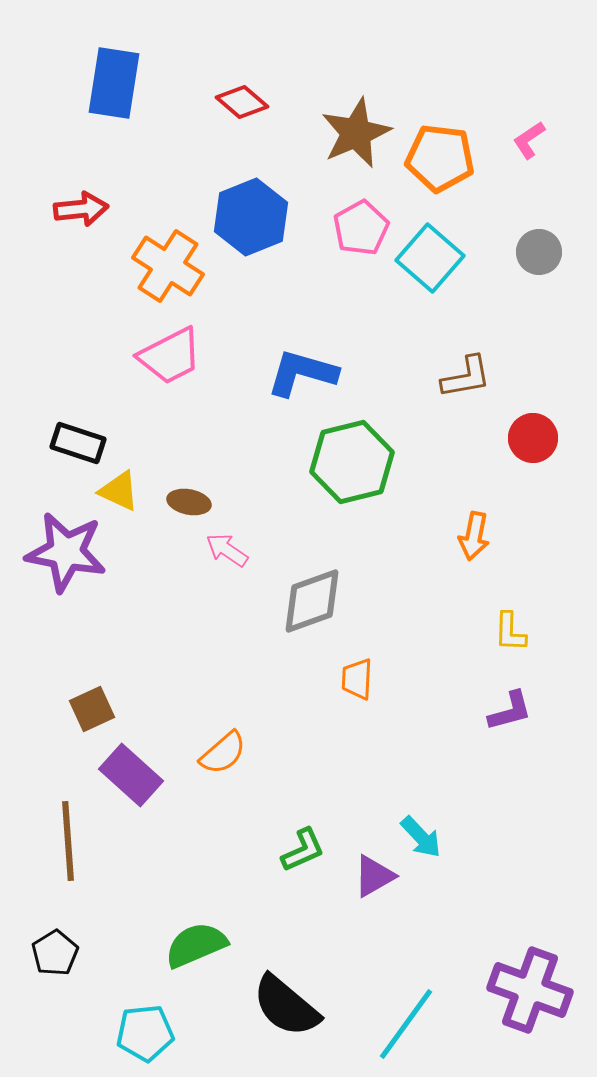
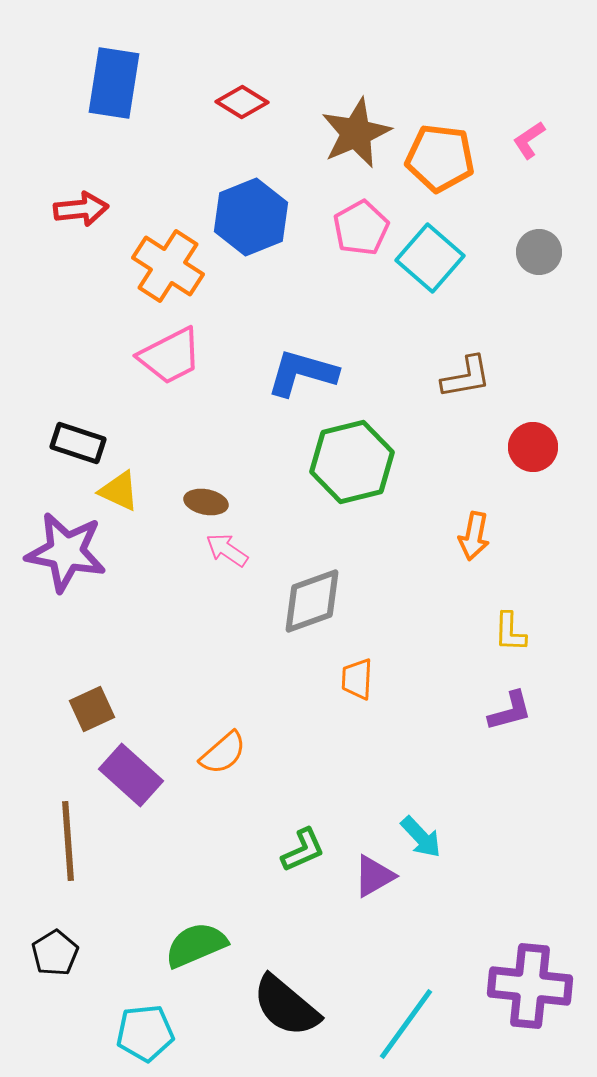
red diamond: rotated 9 degrees counterclockwise
red circle: moved 9 px down
brown ellipse: moved 17 px right
purple cross: moved 4 px up; rotated 14 degrees counterclockwise
